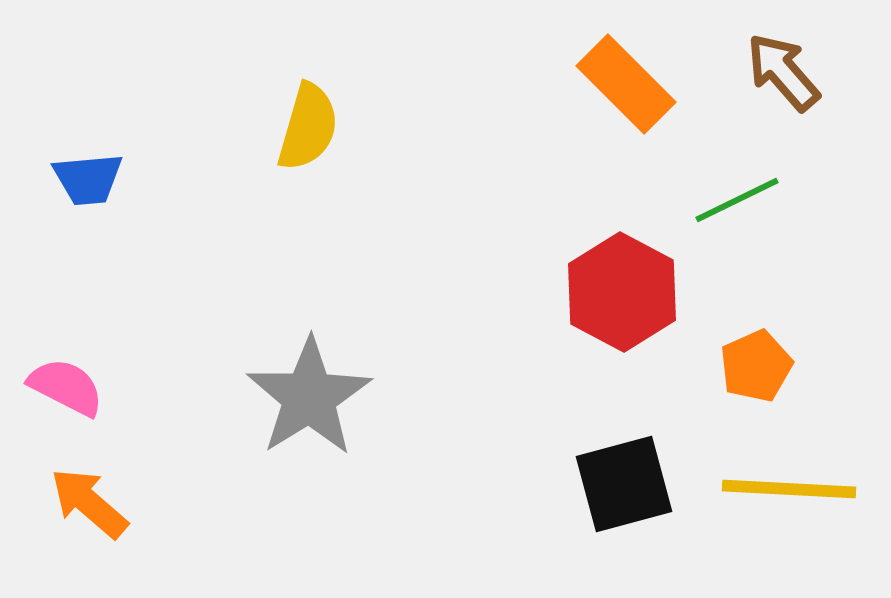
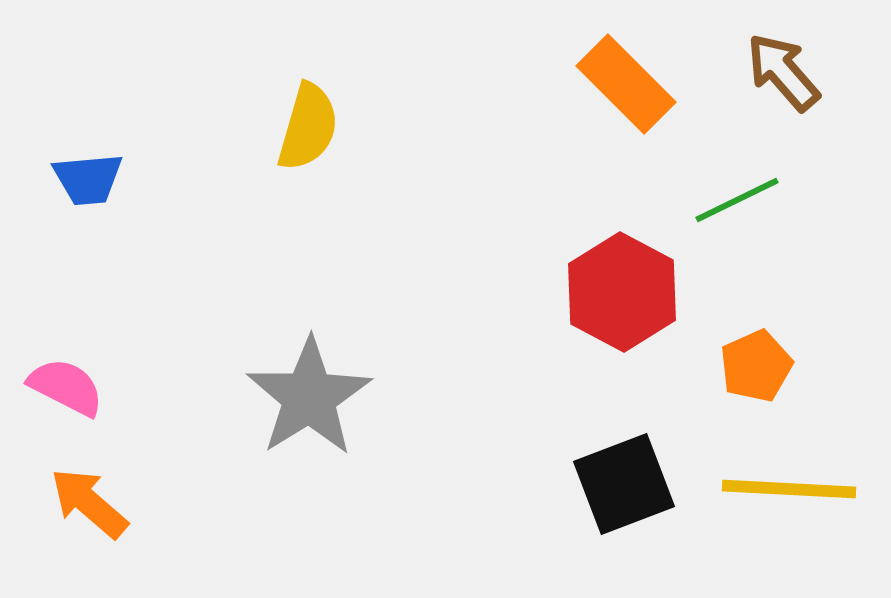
black square: rotated 6 degrees counterclockwise
